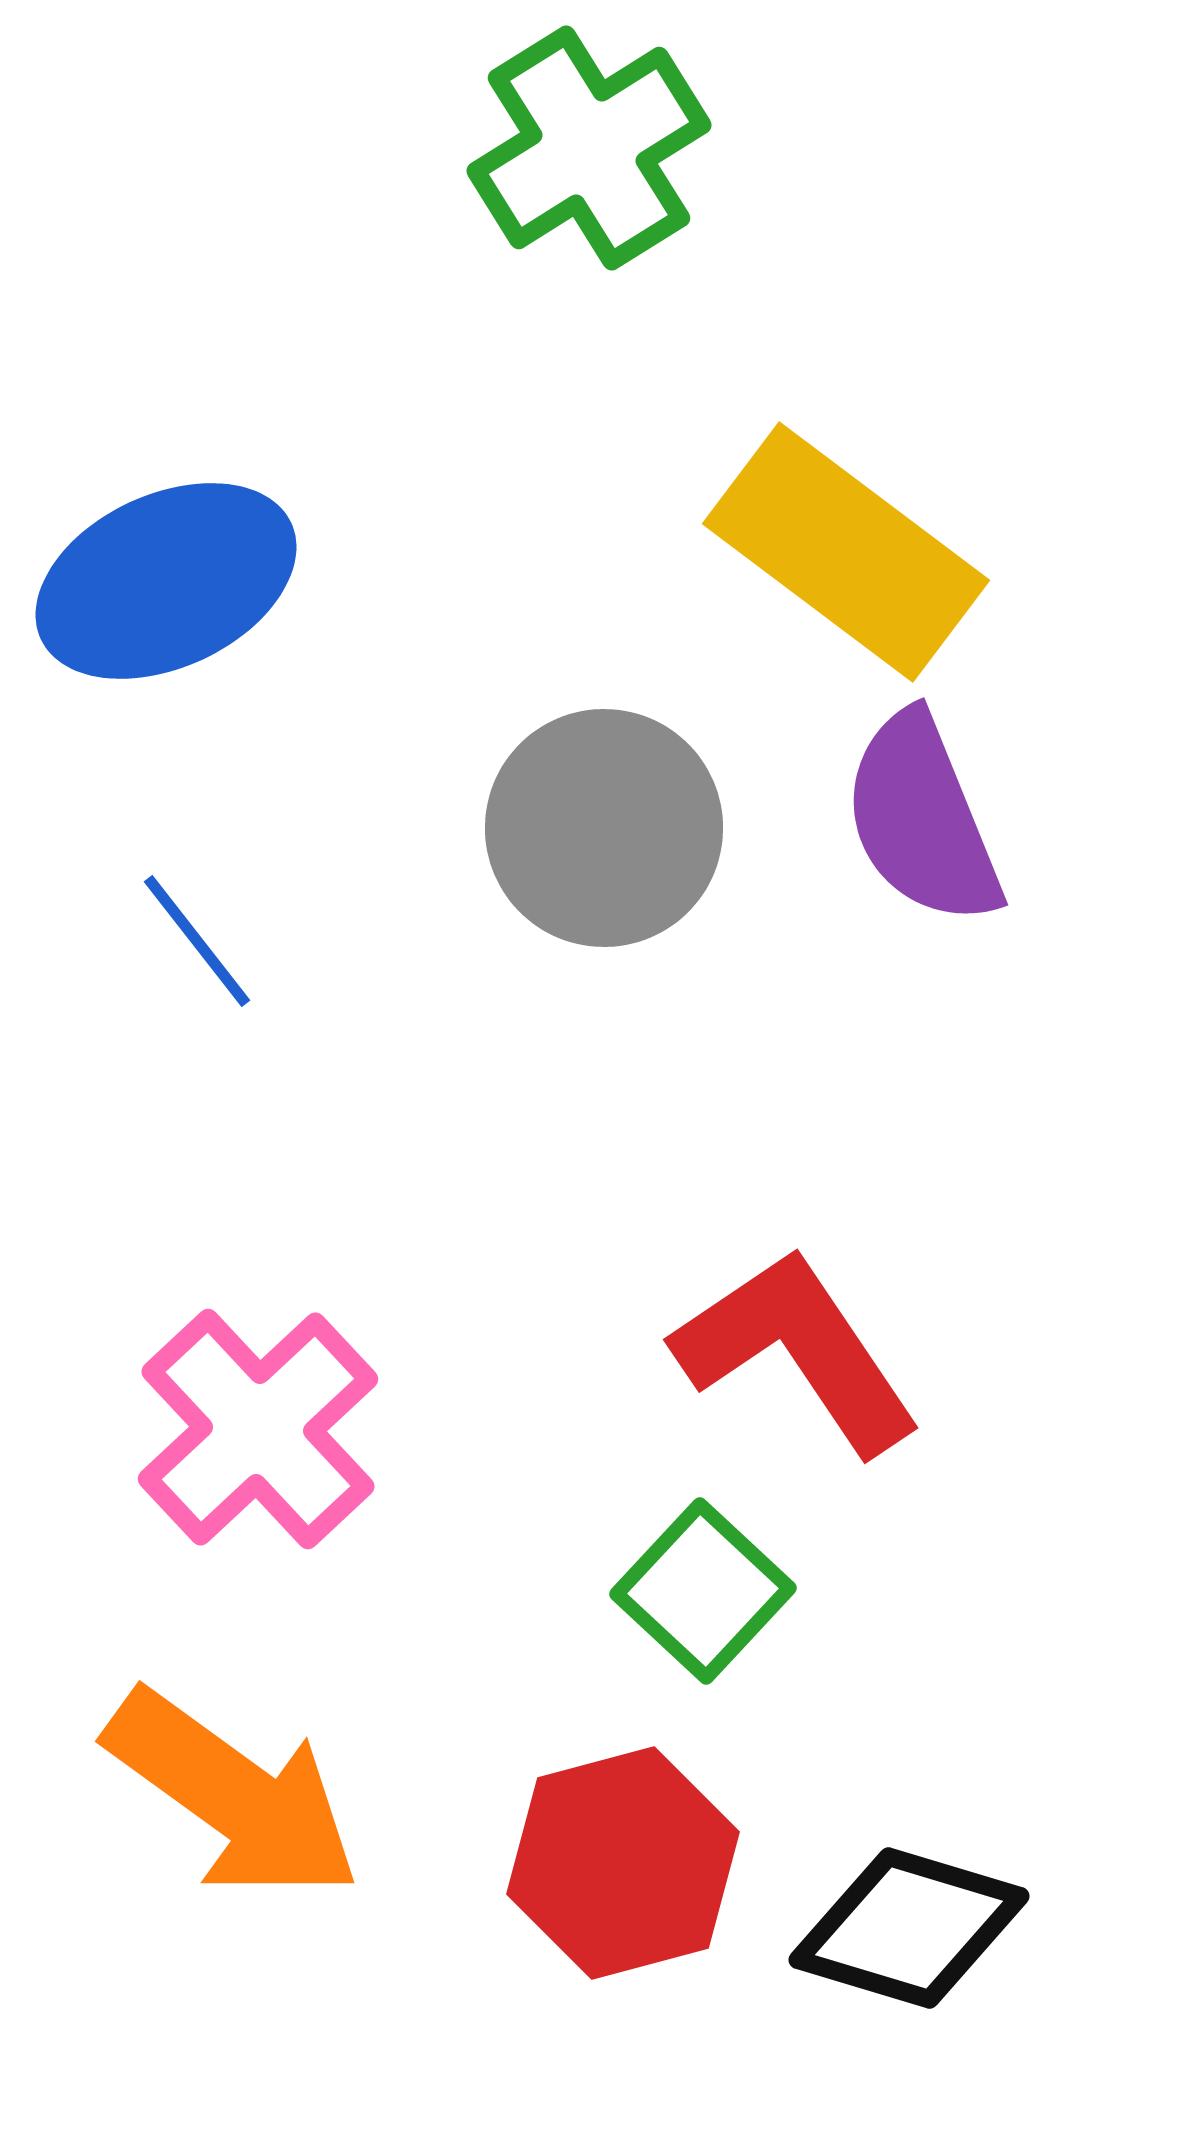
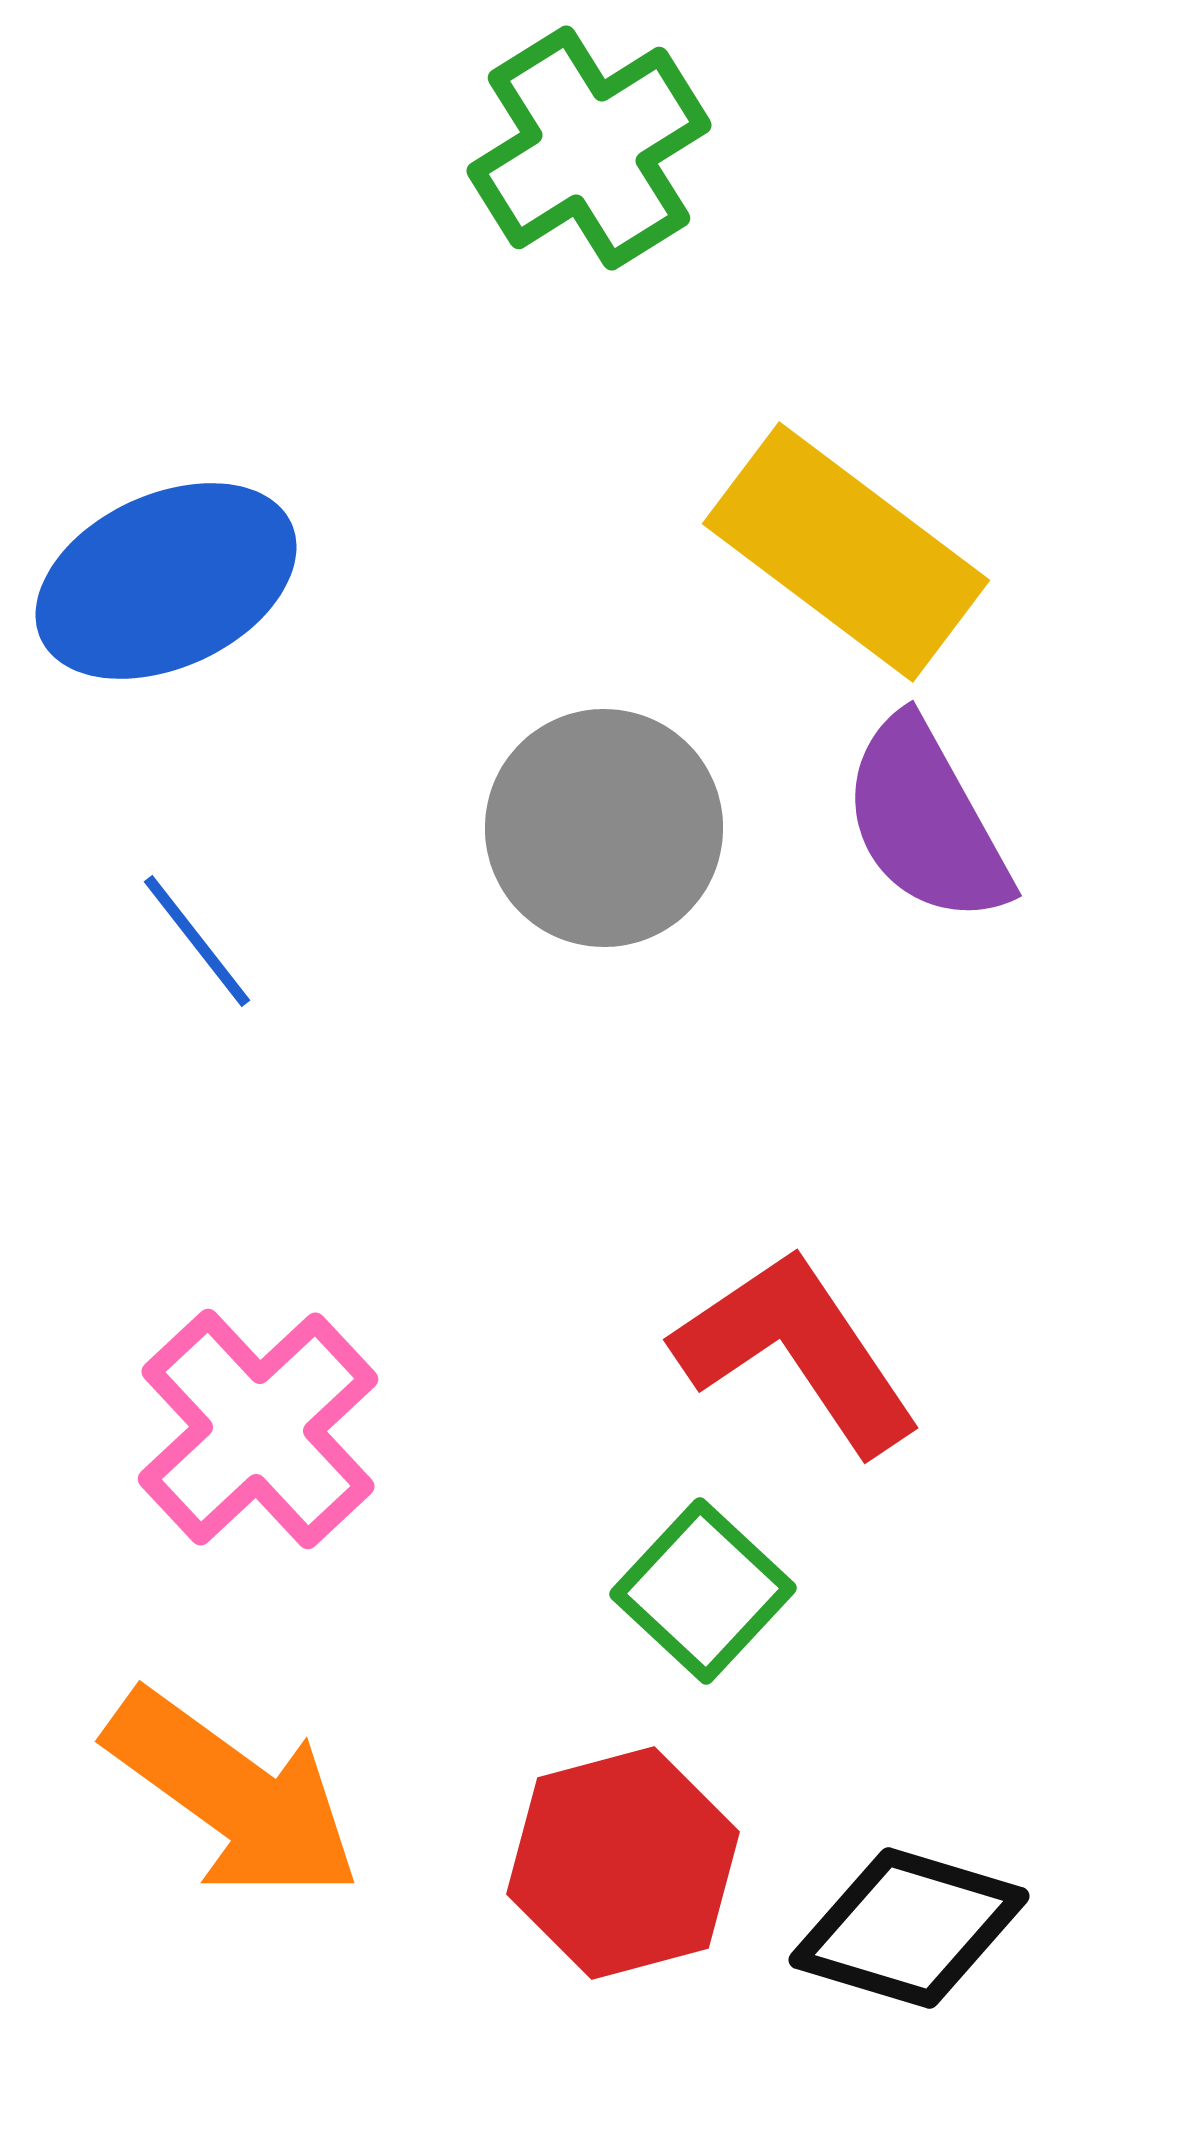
purple semicircle: moved 4 px right, 2 px down; rotated 7 degrees counterclockwise
